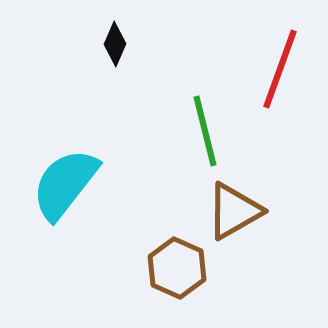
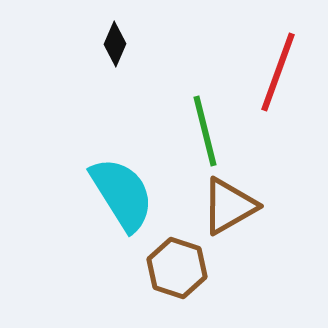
red line: moved 2 px left, 3 px down
cyan semicircle: moved 57 px right, 10 px down; rotated 110 degrees clockwise
brown triangle: moved 5 px left, 5 px up
brown hexagon: rotated 6 degrees counterclockwise
